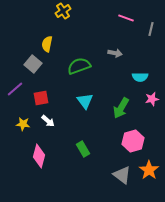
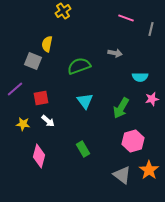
gray square: moved 3 px up; rotated 18 degrees counterclockwise
